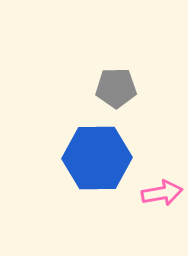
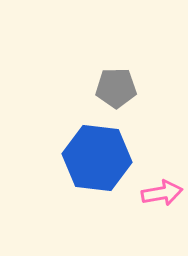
blue hexagon: rotated 8 degrees clockwise
